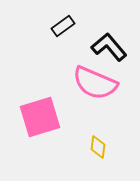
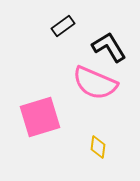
black L-shape: rotated 9 degrees clockwise
